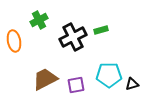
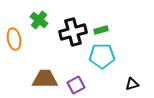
green cross: rotated 24 degrees counterclockwise
black cross: moved 5 px up; rotated 12 degrees clockwise
orange ellipse: moved 2 px up
cyan pentagon: moved 7 px left, 19 px up
brown trapezoid: rotated 28 degrees clockwise
purple square: rotated 18 degrees counterclockwise
